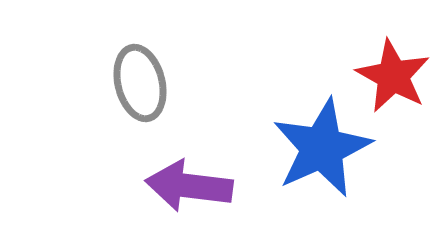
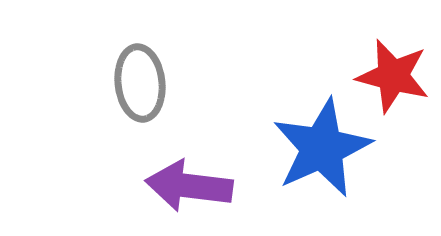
red star: rotated 14 degrees counterclockwise
gray ellipse: rotated 8 degrees clockwise
